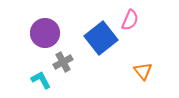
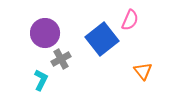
blue square: moved 1 px right, 1 px down
gray cross: moved 2 px left, 3 px up
cyan L-shape: rotated 55 degrees clockwise
